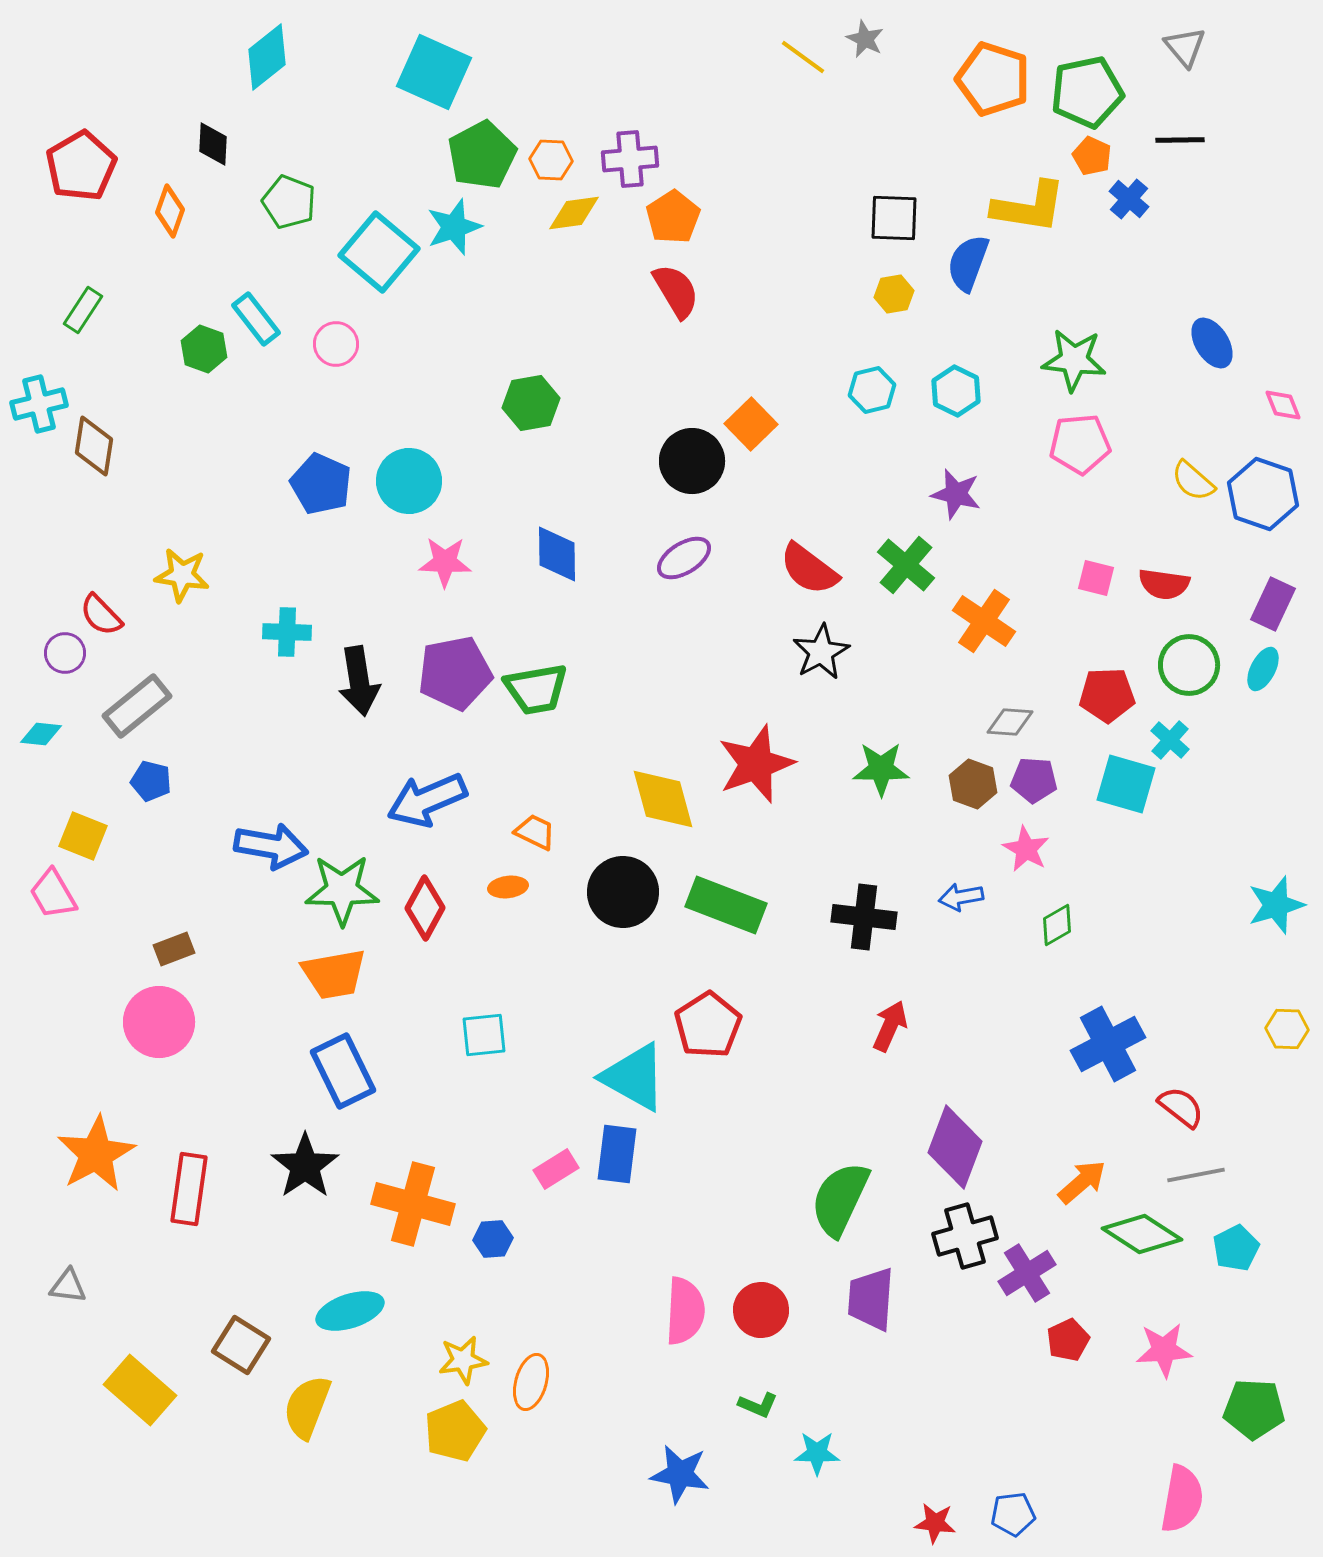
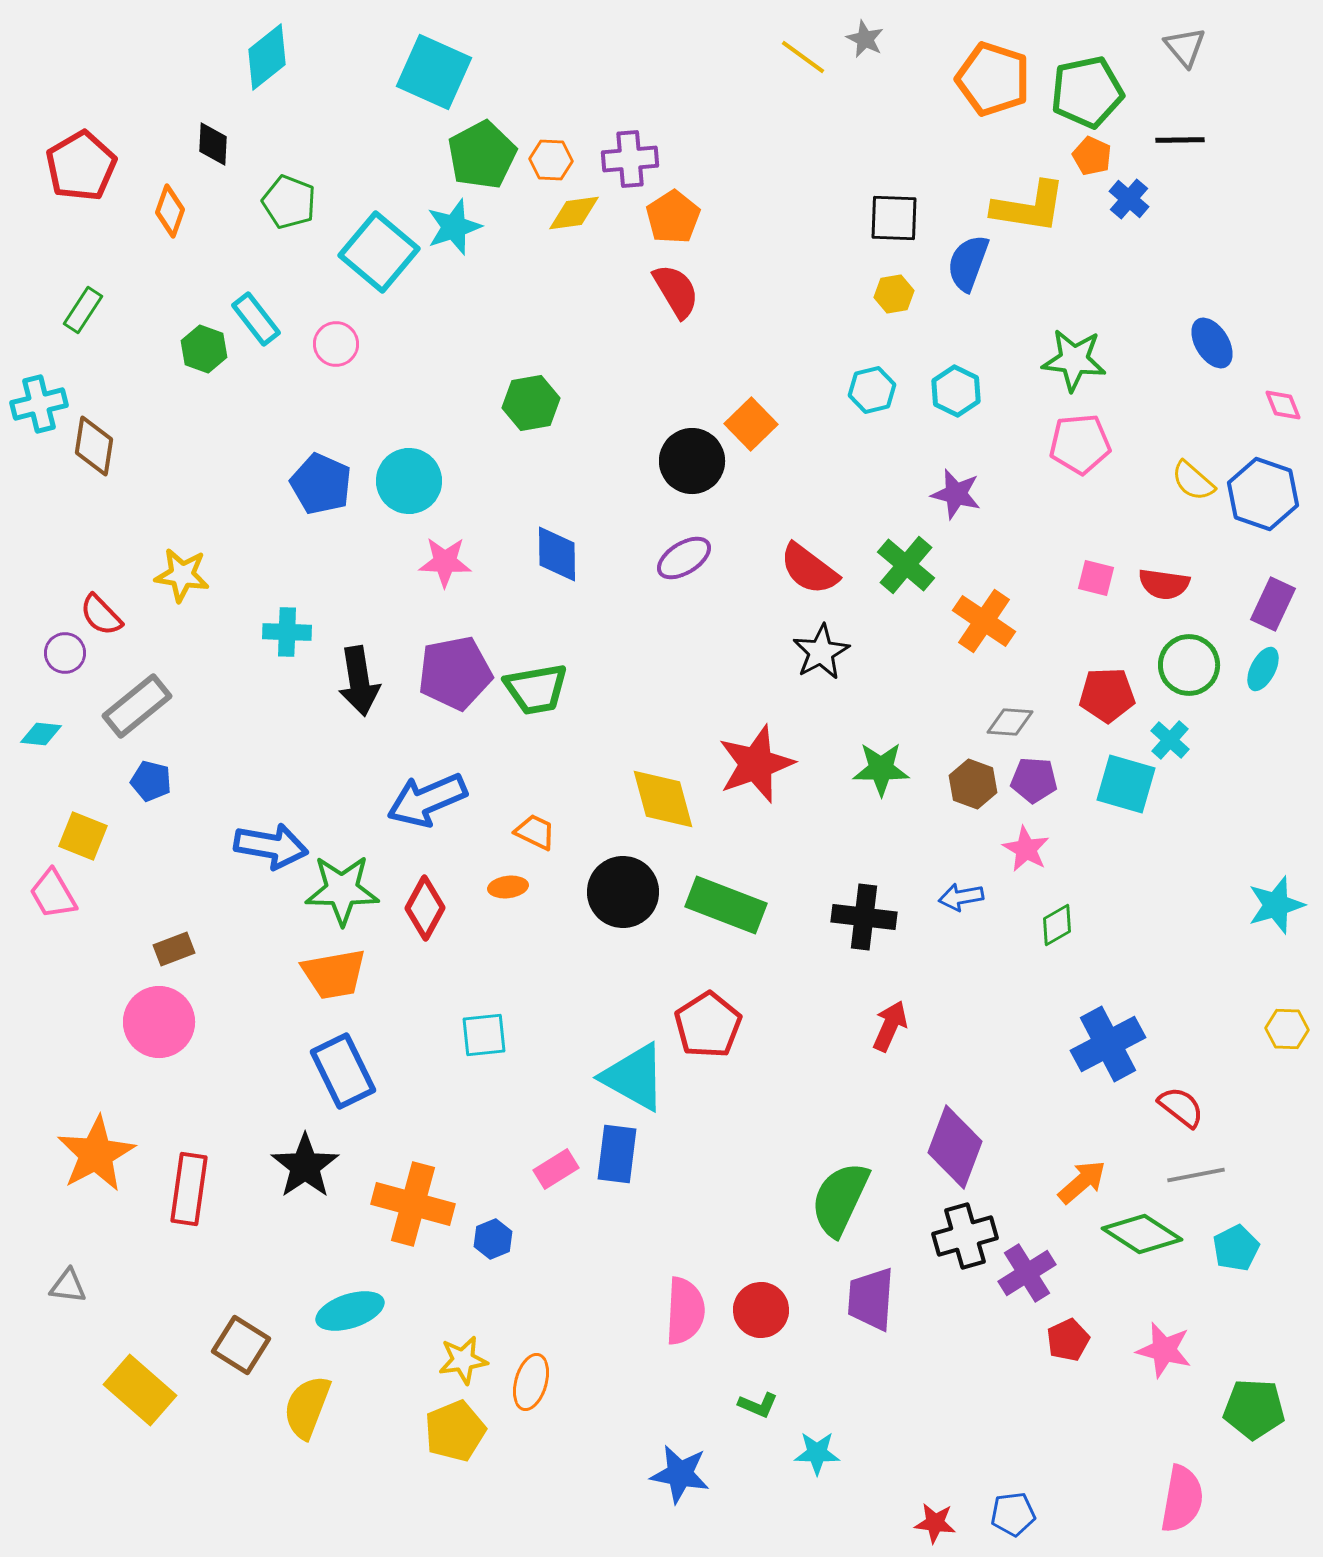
blue hexagon at (493, 1239): rotated 18 degrees counterclockwise
pink star at (1164, 1350): rotated 18 degrees clockwise
